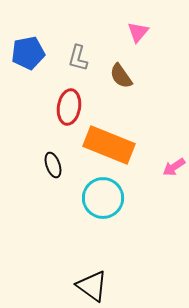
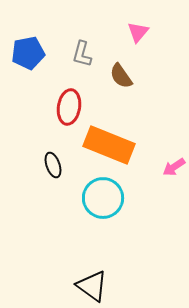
gray L-shape: moved 4 px right, 4 px up
